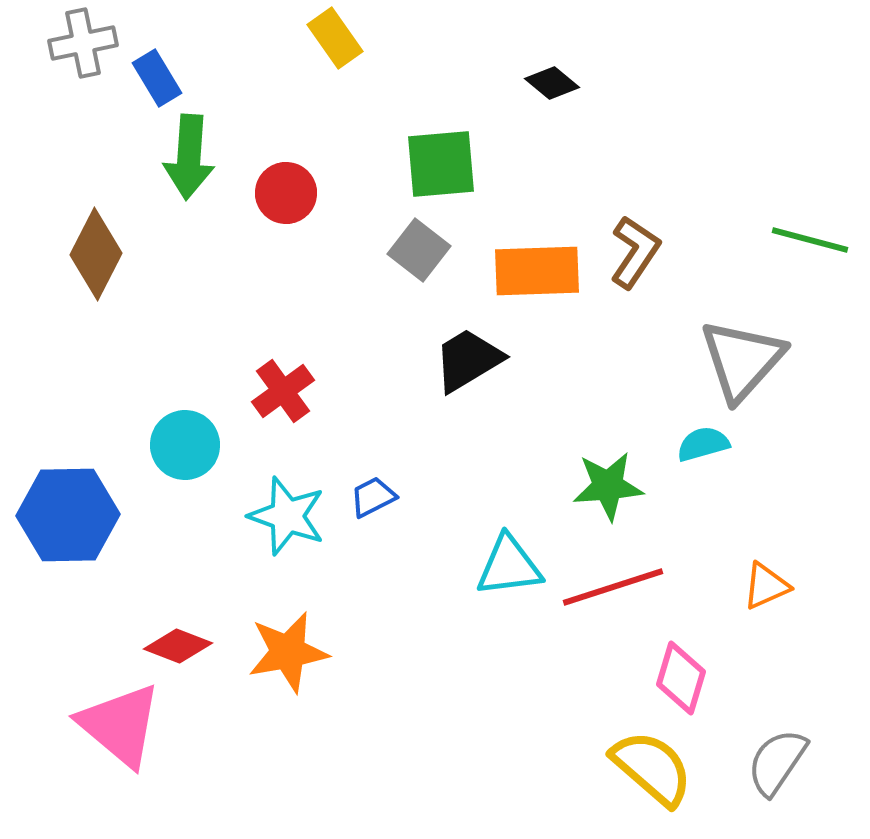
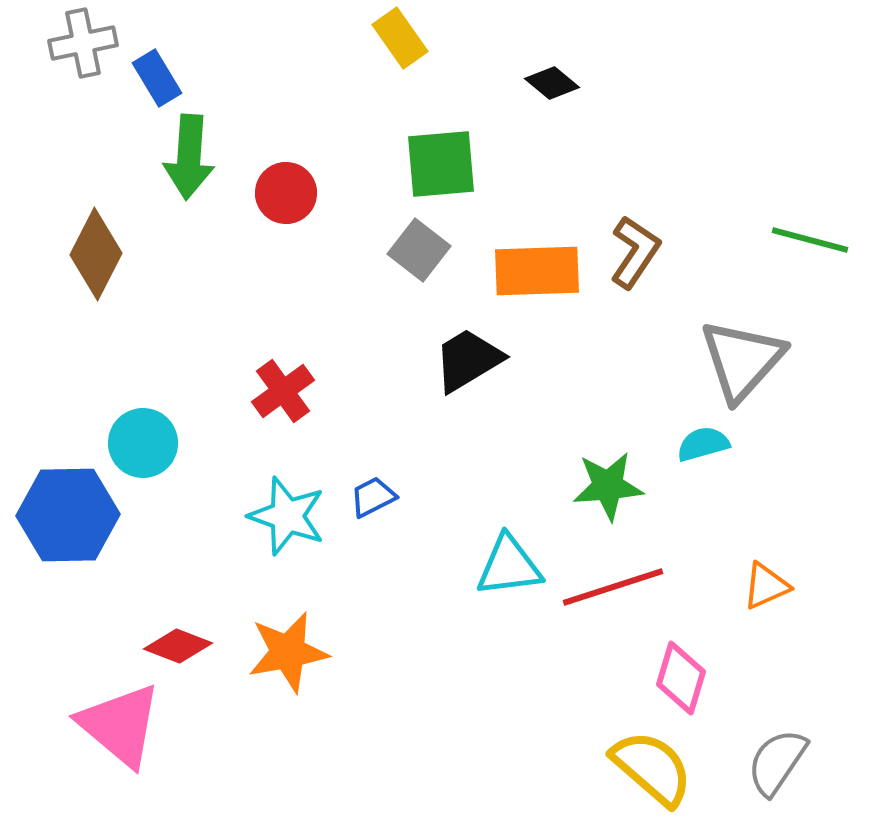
yellow rectangle: moved 65 px right
cyan circle: moved 42 px left, 2 px up
